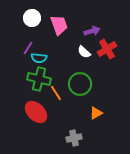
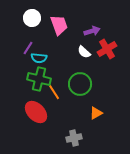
orange line: moved 2 px left, 1 px up
